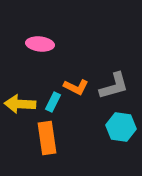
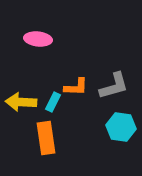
pink ellipse: moved 2 px left, 5 px up
orange L-shape: rotated 25 degrees counterclockwise
yellow arrow: moved 1 px right, 2 px up
orange rectangle: moved 1 px left
